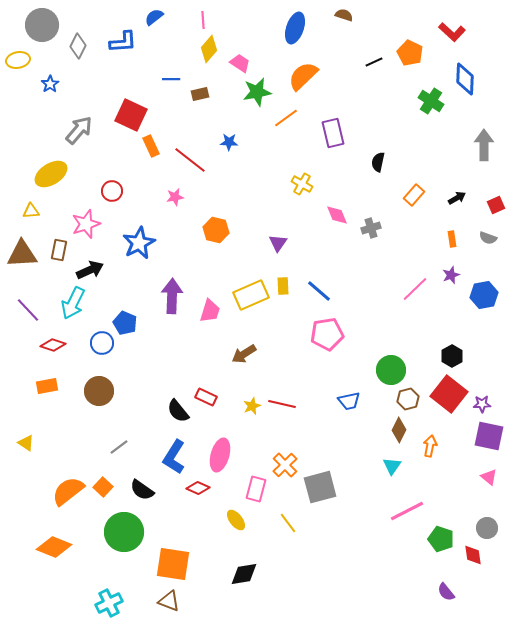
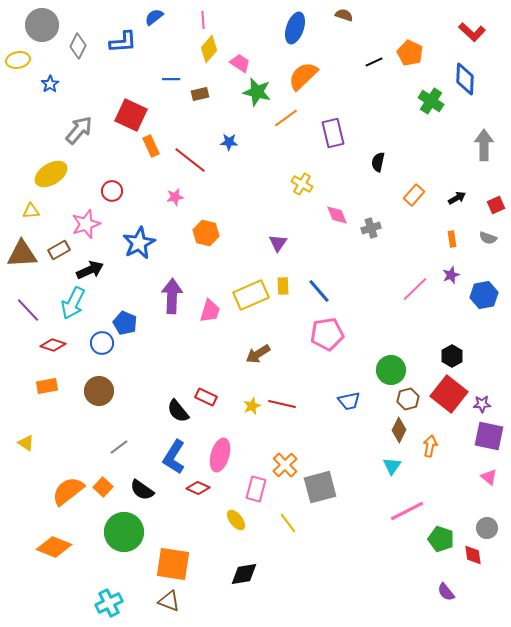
red L-shape at (452, 32): moved 20 px right
green star at (257, 92): rotated 24 degrees clockwise
orange hexagon at (216, 230): moved 10 px left, 3 px down
brown rectangle at (59, 250): rotated 50 degrees clockwise
blue line at (319, 291): rotated 8 degrees clockwise
brown arrow at (244, 354): moved 14 px right
